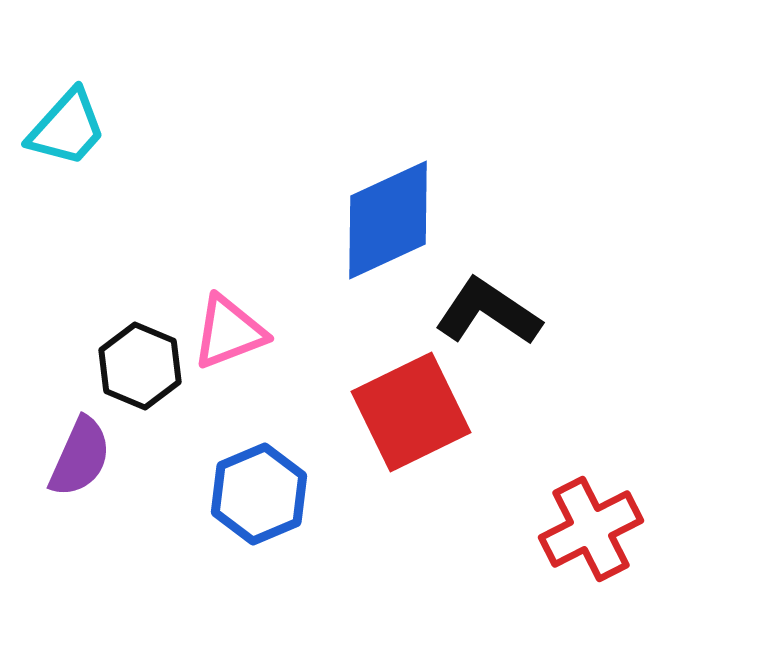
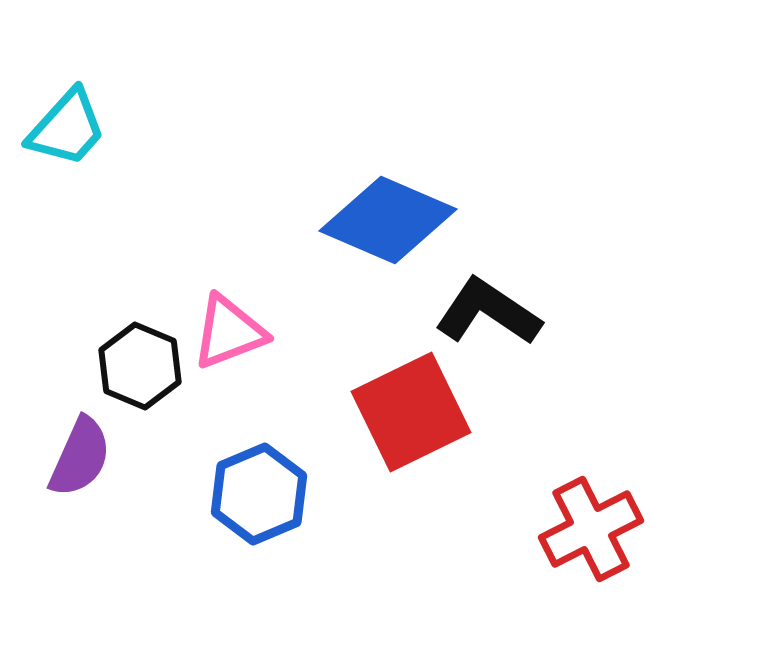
blue diamond: rotated 48 degrees clockwise
